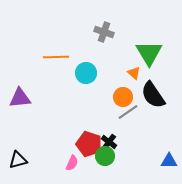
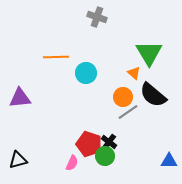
gray cross: moved 7 px left, 15 px up
black semicircle: rotated 16 degrees counterclockwise
